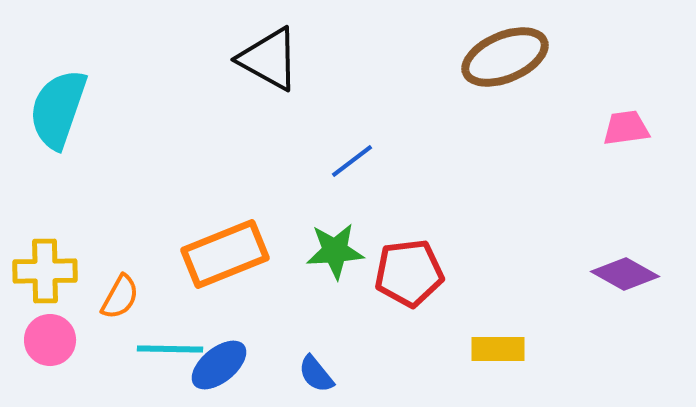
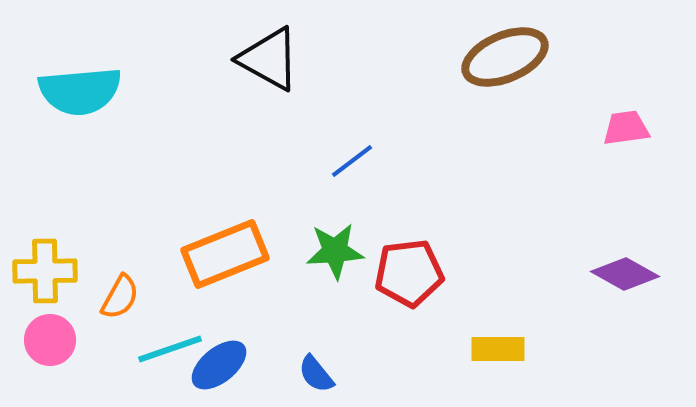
cyan semicircle: moved 22 px right, 18 px up; rotated 114 degrees counterclockwise
cyan line: rotated 20 degrees counterclockwise
